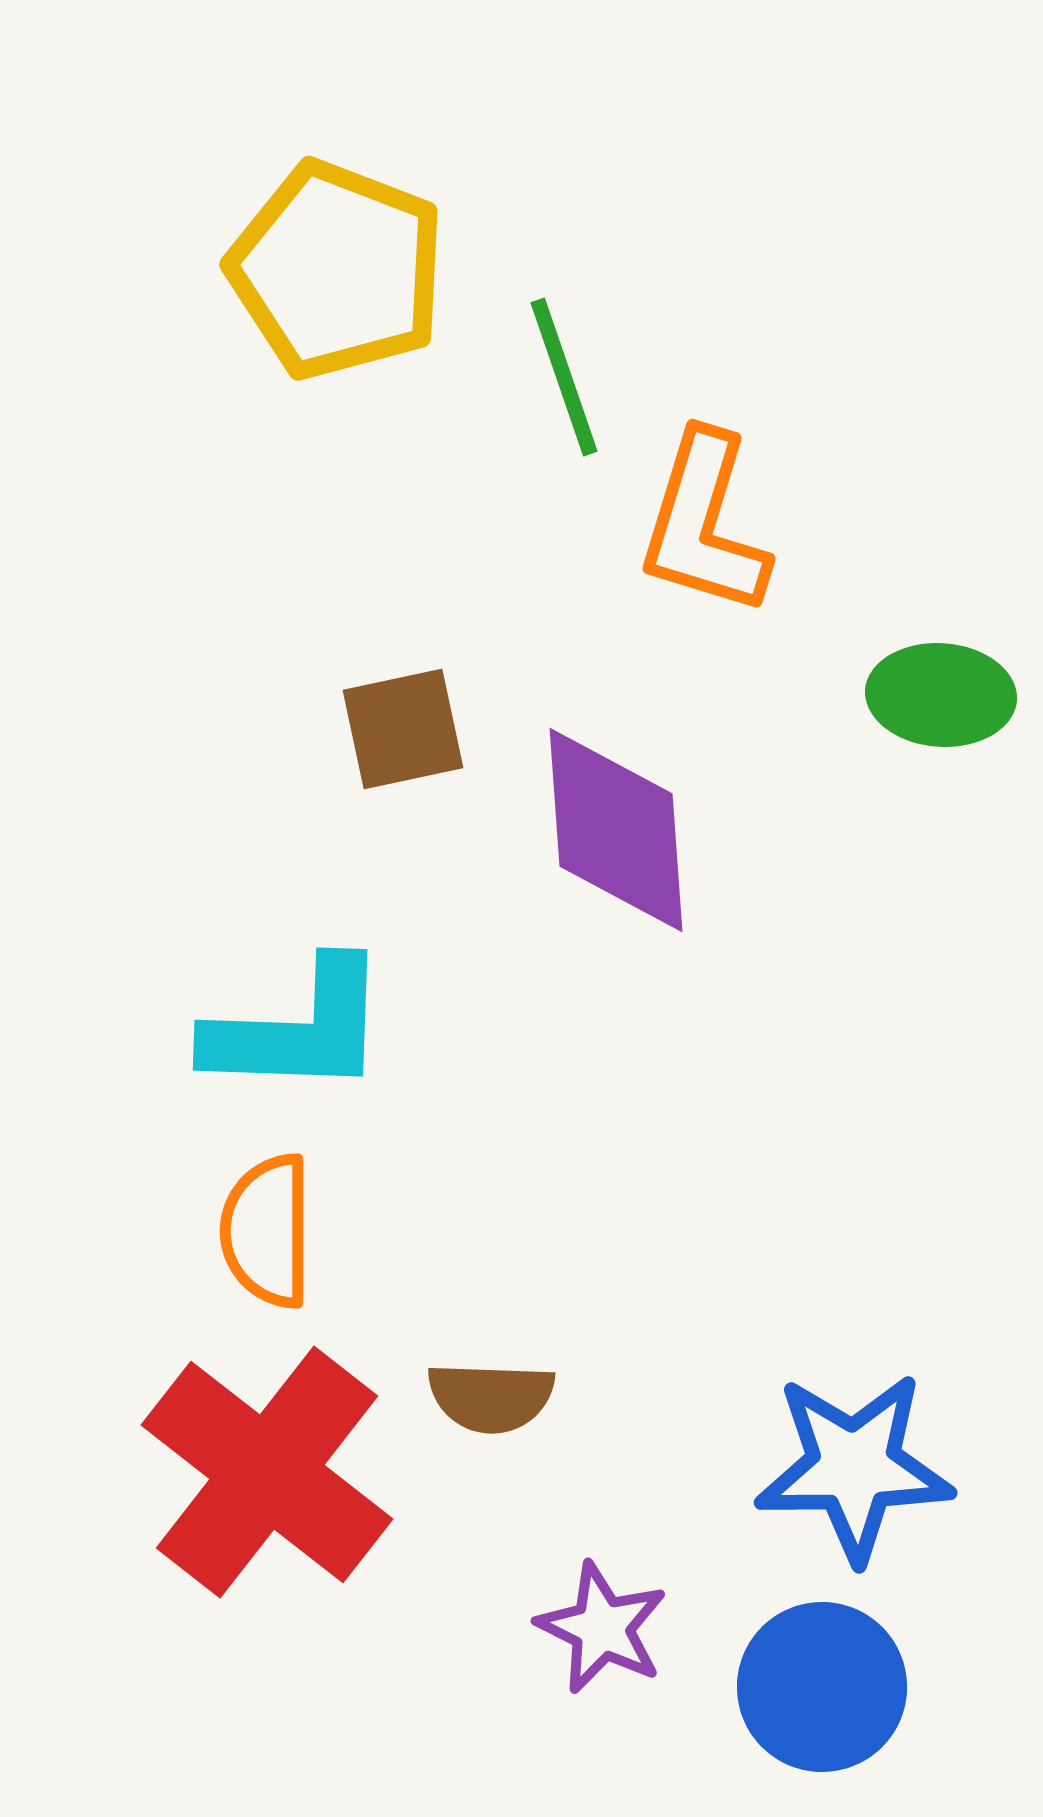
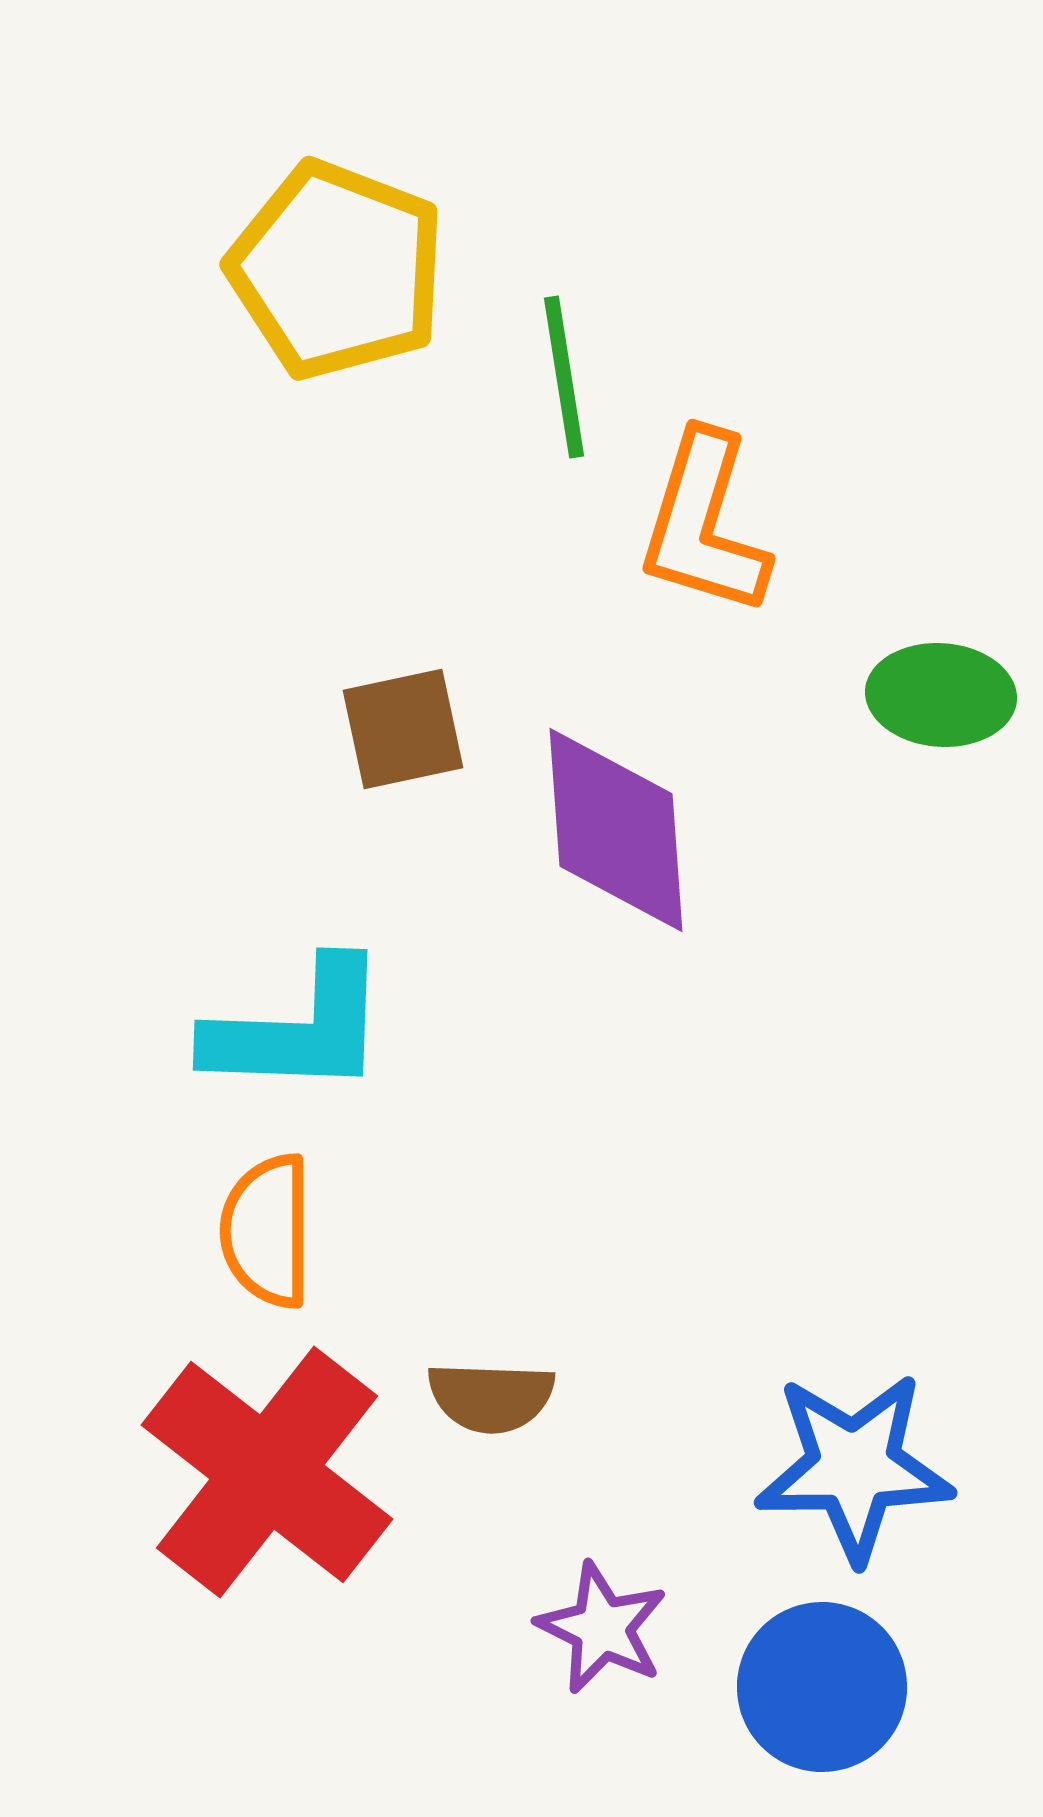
green line: rotated 10 degrees clockwise
